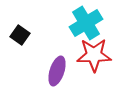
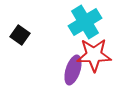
cyan cross: moved 1 px left, 1 px up
purple ellipse: moved 16 px right, 1 px up
